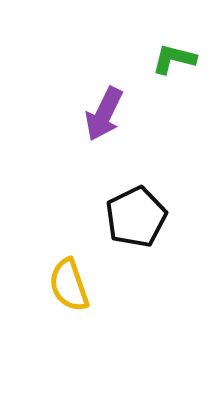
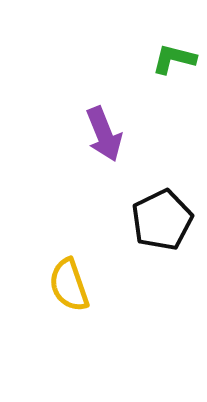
purple arrow: moved 20 px down; rotated 48 degrees counterclockwise
black pentagon: moved 26 px right, 3 px down
